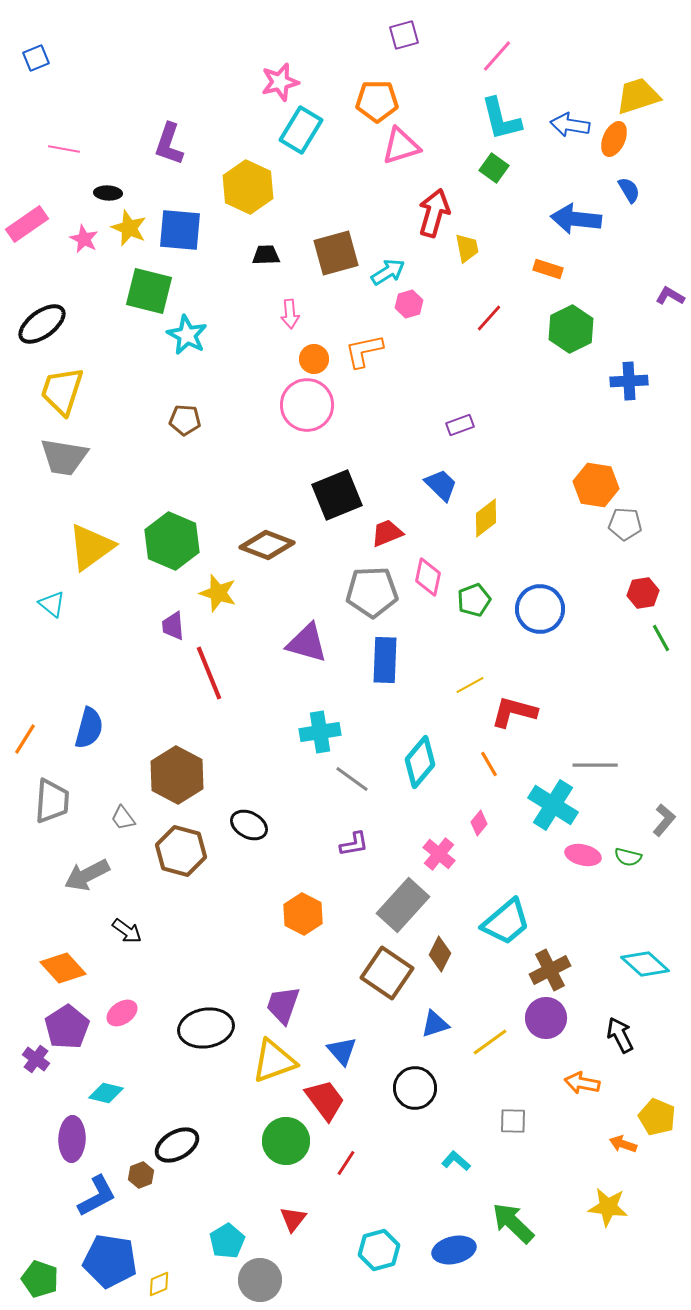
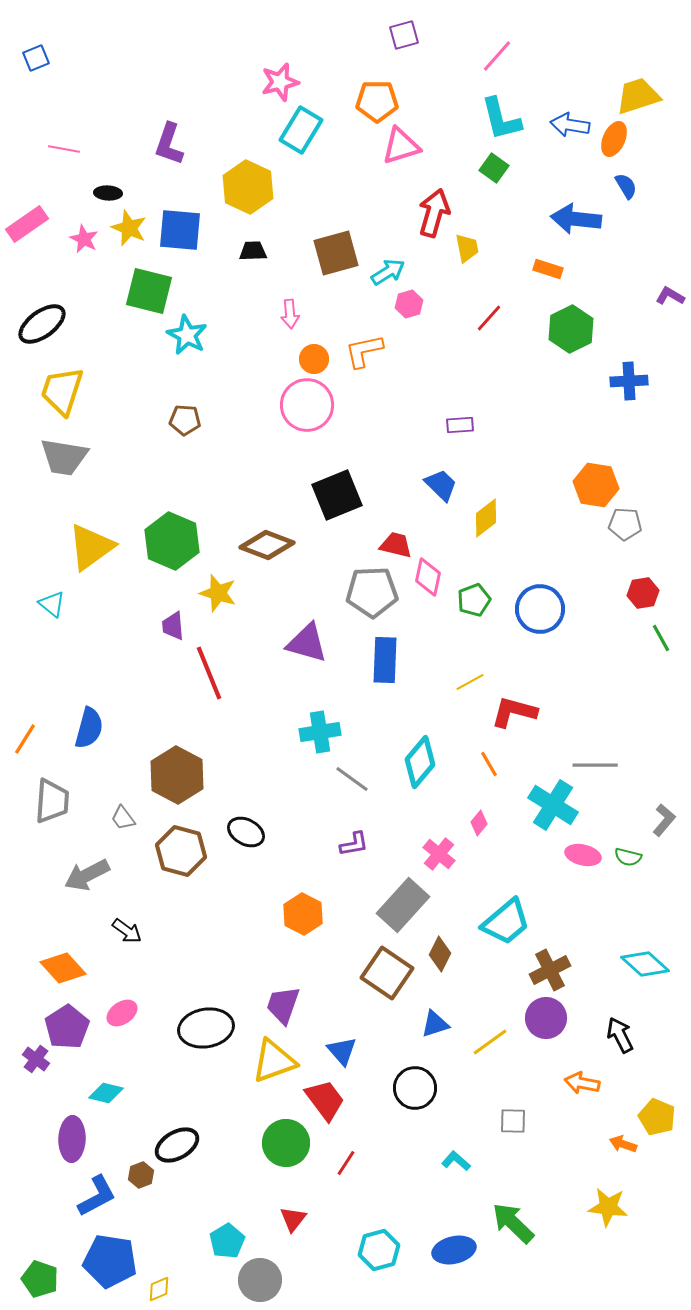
blue semicircle at (629, 190): moved 3 px left, 4 px up
black trapezoid at (266, 255): moved 13 px left, 4 px up
purple rectangle at (460, 425): rotated 16 degrees clockwise
red trapezoid at (387, 533): moved 9 px right, 12 px down; rotated 36 degrees clockwise
yellow line at (470, 685): moved 3 px up
black ellipse at (249, 825): moved 3 px left, 7 px down
green circle at (286, 1141): moved 2 px down
yellow diamond at (159, 1284): moved 5 px down
